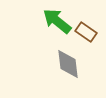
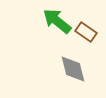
gray diamond: moved 5 px right, 5 px down; rotated 8 degrees counterclockwise
